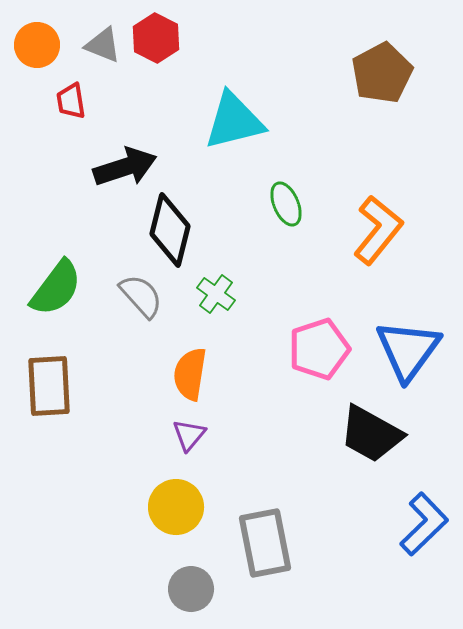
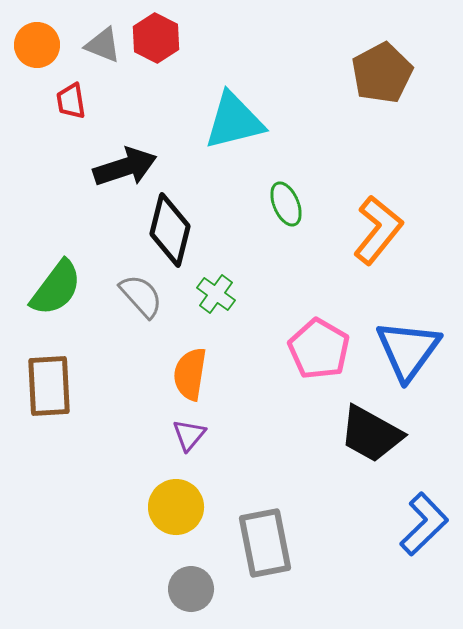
pink pentagon: rotated 24 degrees counterclockwise
